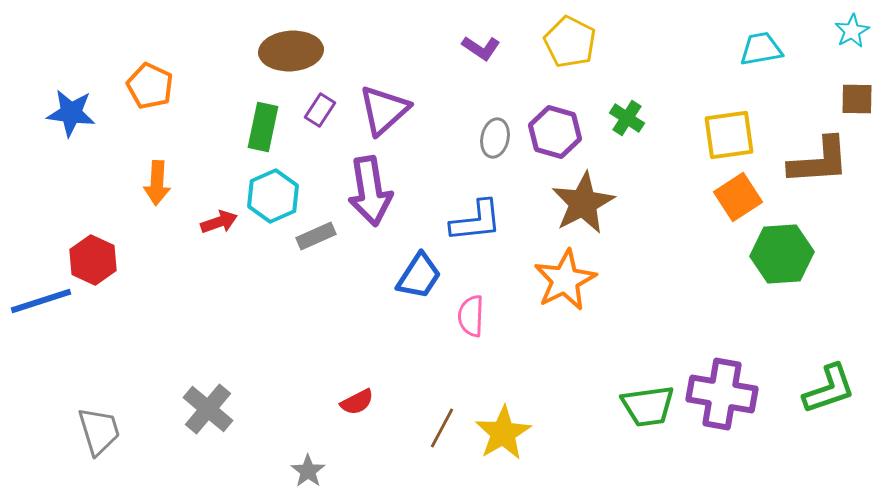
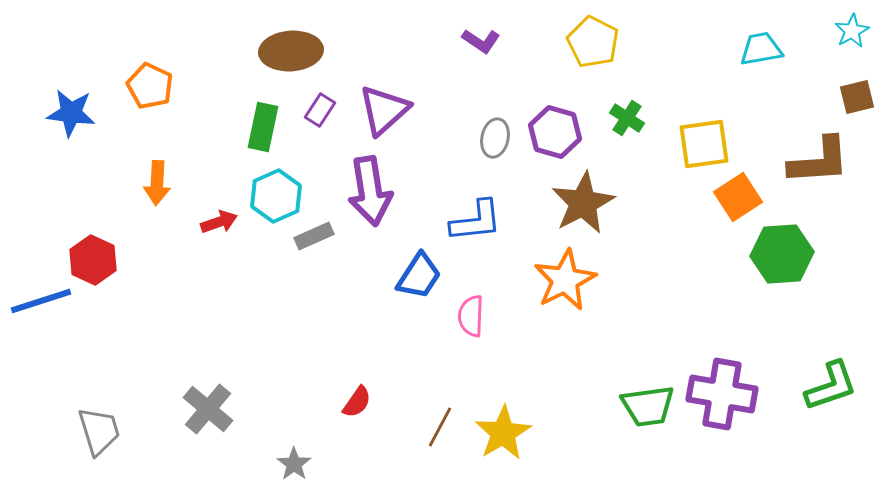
yellow pentagon: moved 23 px right
purple L-shape: moved 7 px up
brown square: moved 2 px up; rotated 15 degrees counterclockwise
yellow square: moved 25 px left, 9 px down
cyan hexagon: moved 3 px right
gray rectangle: moved 2 px left
green L-shape: moved 2 px right, 3 px up
red semicircle: rotated 28 degrees counterclockwise
brown line: moved 2 px left, 1 px up
gray star: moved 14 px left, 7 px up
